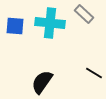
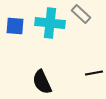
gray rectangle: moved 3 px left
black line: rotated 42 degrees counterclockwise
black semicircle: rotated 60 degrees counterclockwise
